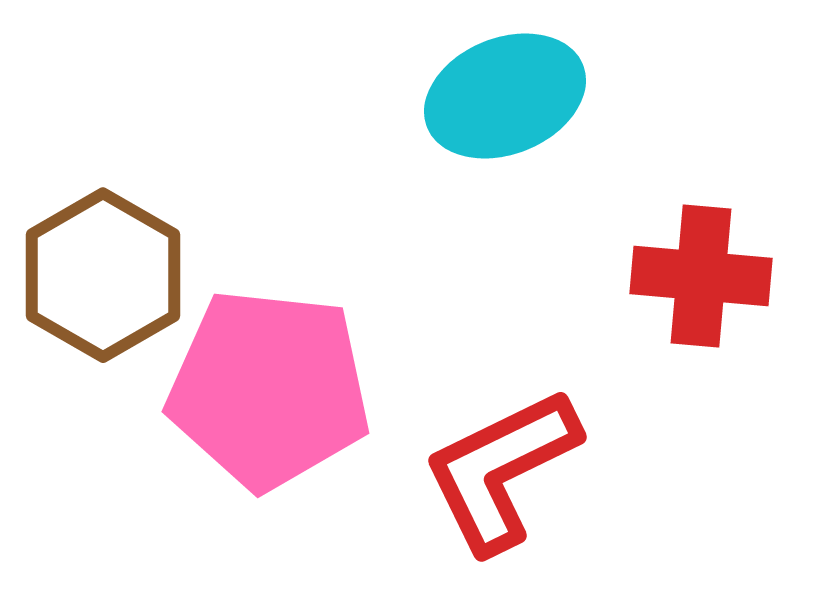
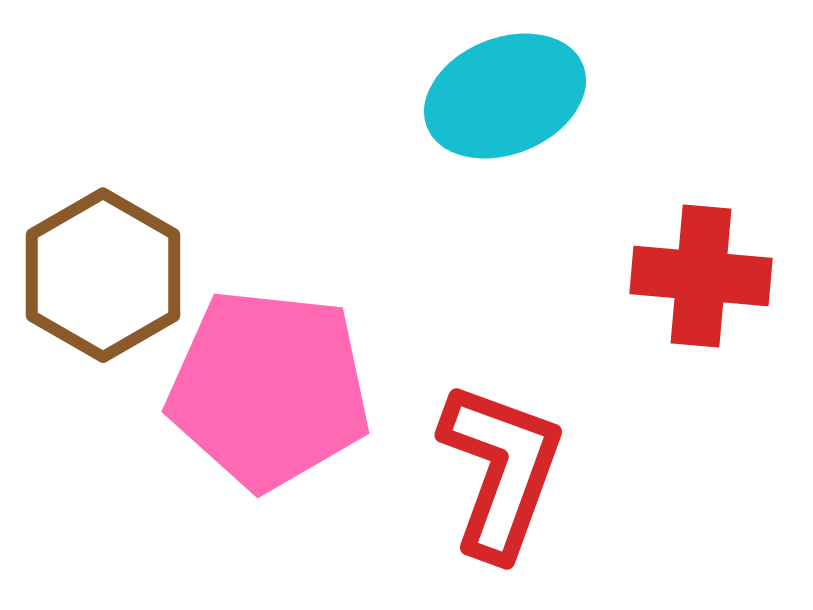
red L-shape: rotated 136 degrees clockwise
